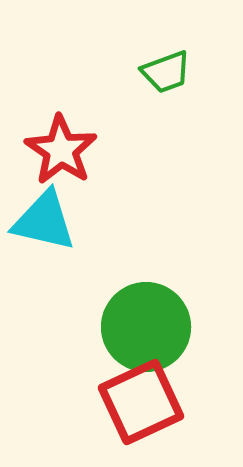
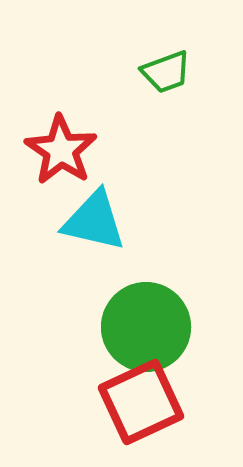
cyan triangle: moved 50 px right
